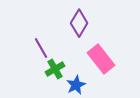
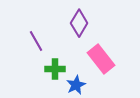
purple line: moved 5 px left, 7 px up
green cross: rotated 30 degrees clockwise
